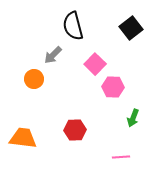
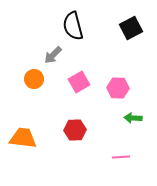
black square: rotated 10 degrees clockwise
pink square: moved 16 px left, 18 px down; rotated 15 degrees clockwise
pink hexagon: moved 5 px right, 1 px down
green arrow: rotated 72 degrees clockwise
